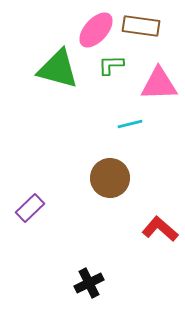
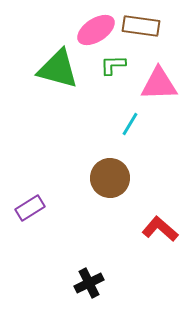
pink ellipse: rotated 15 degrees clockwise
green L-shape: moved 2 px right
cyan line: rotated 45 degrees counterclockwise
purple rectangle: rotated 12 degrees clockwise
